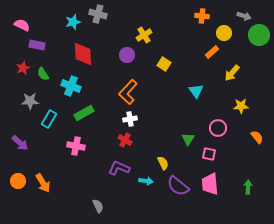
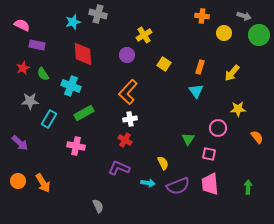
orange rectangle: moved 12 px left, 15 px down; rotated 32 degrees counterclockwise
yellow star: moved 3 px left, 3 px down
cyan arrow: moved 2 px right, 2 px down
purple semicircle: rotated 60 degrees counterclockwise
